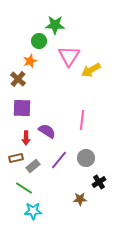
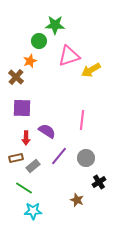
pink triangle: rotated 40 degrees clockwise
brown cross: moved 2 px left, 2 px up
purple line: moved 4 px up
brown star: moved 3 px left, 1 px down; rotated 24 degrees clockwise
